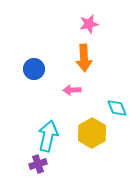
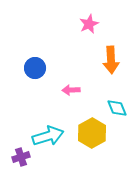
pink star: rotated 12 degrees counterclockwise
orange arrow: moved 27 px right, 2 px down
blue circle: moved 1 px right, 1 px up
pink arrow: moved 1 px left
cyan arrow: rotated 60 degrees clockwise
purple cross: moved 17 px left, 7 px up
